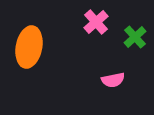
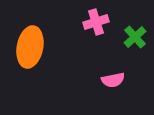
pink cross: rotated 25 degrees clockwise
orange ellipse: moved 1 px right
